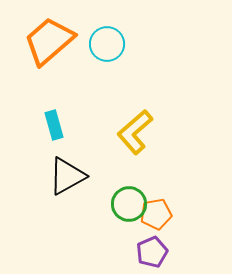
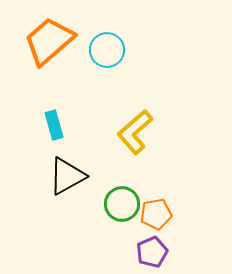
cyan circle: moved 6 px down
green circle: moved 7 px left
